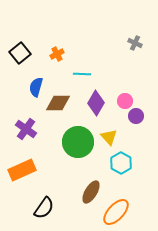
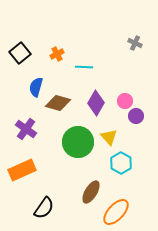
cyan line: moved 2 px right, 7 px up
brown diamond: rotated 15 degrees clockwise
